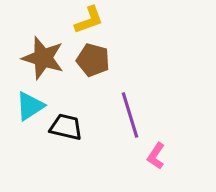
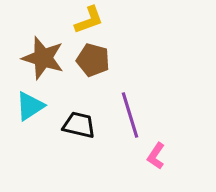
black trapezoid: moved 13 px right, 2 px up
